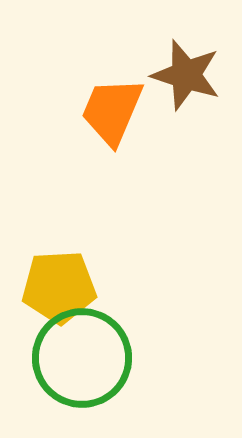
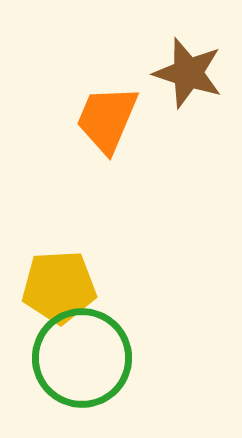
brown star: moved 2 px right, 2 px up
orange trapezoid: moved 5 px left, 8 px down
